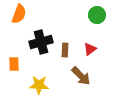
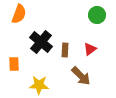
black cross: rotated 35 degrees counterclockwise
